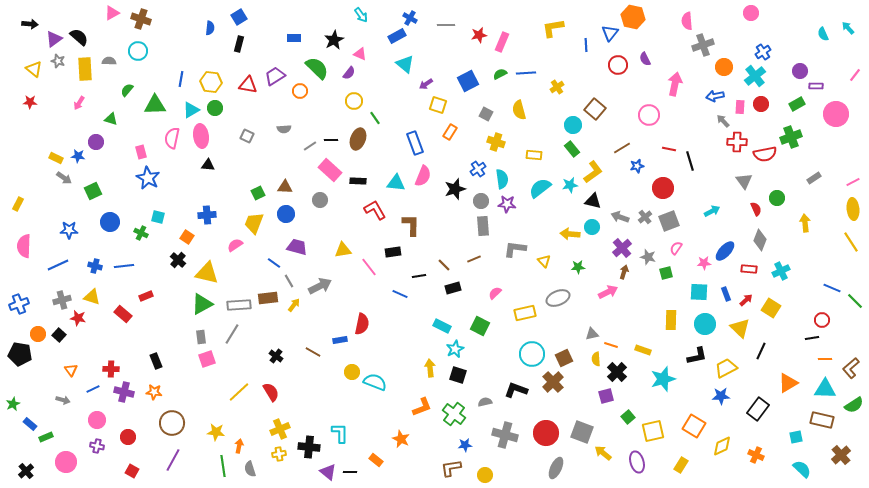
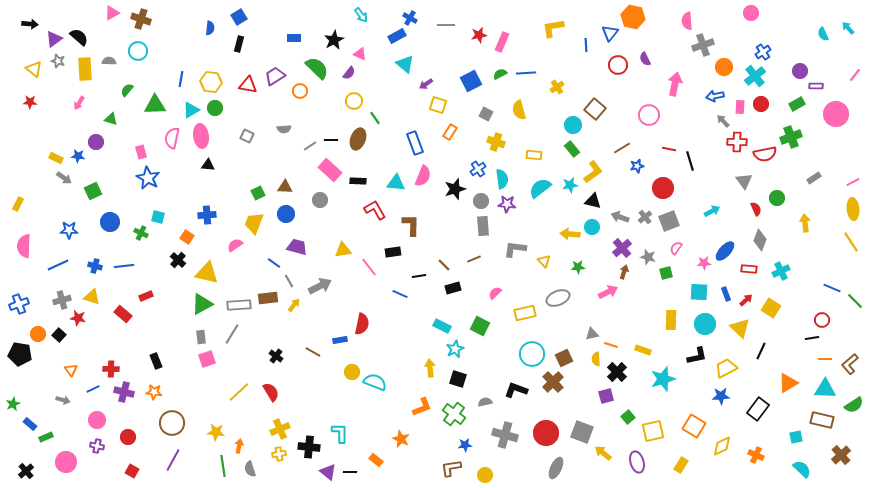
blue square at (468, 81): moved 3 px right
brown L-shape at (851, 368): moved 1 px left, 4 px up
black square at (458, 375): moved 4 px down
